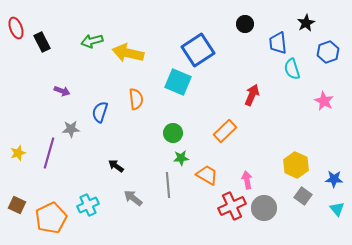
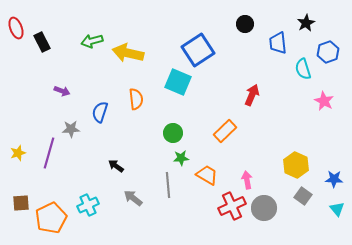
cyan semicircle: moved 11 px right
brown square: moved 4 px right, 2 px up; rotated 30 degrees counterclockwise
